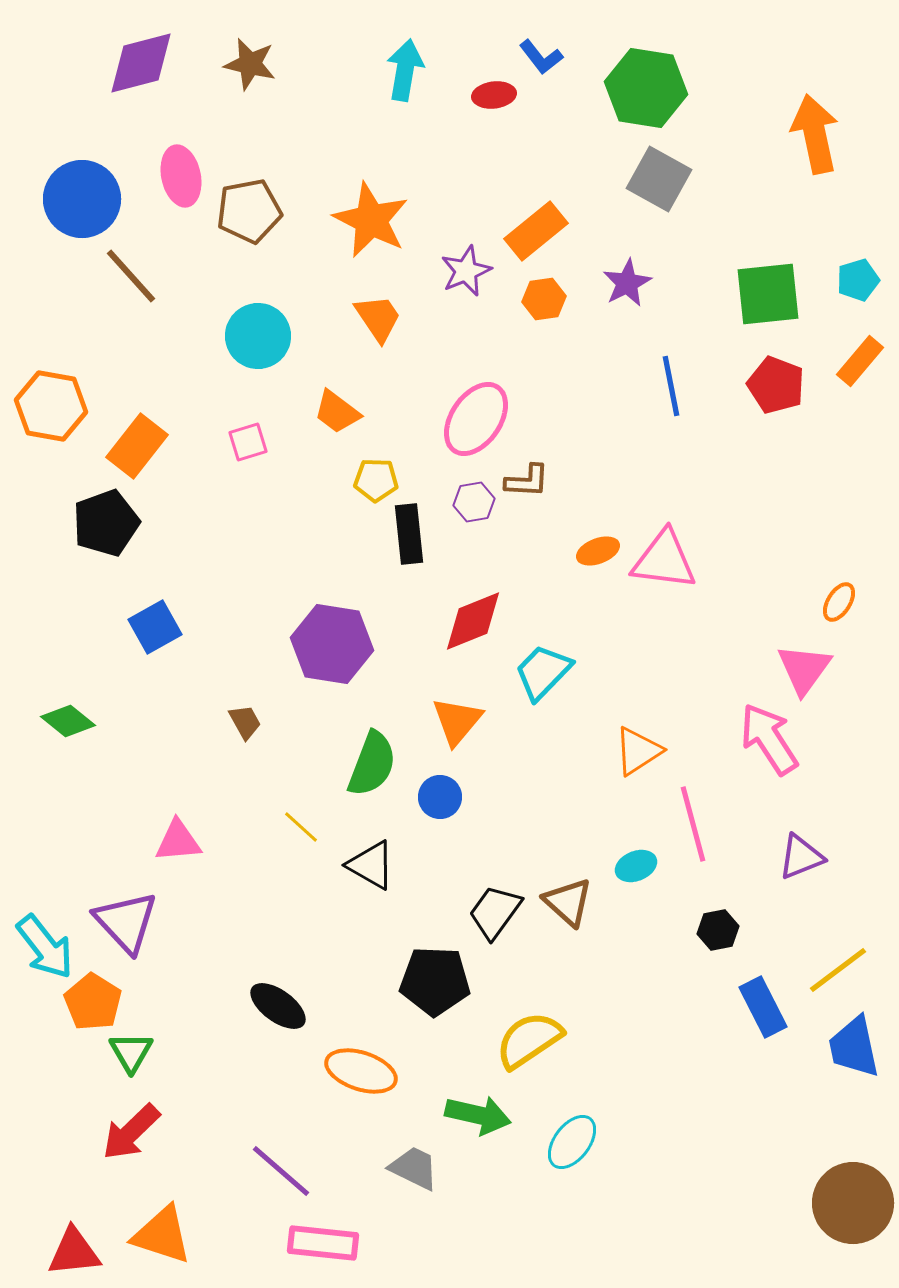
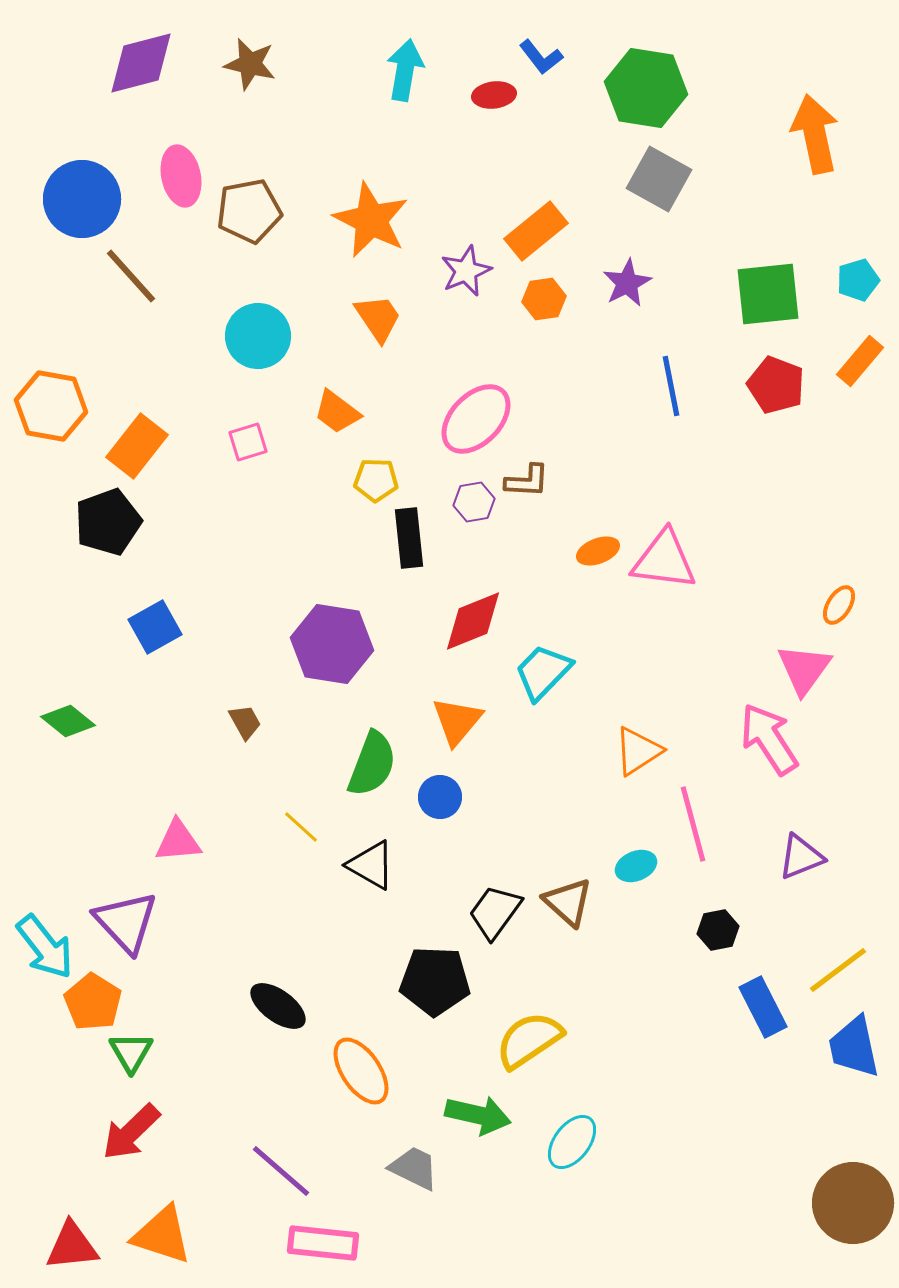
pink ellipse at (476, 419): rotated 10 degrees clockwise
black pentagon at (106, 523): moved 2 px right, 1 px up
black rectangle at (409, 534): moved 4 px down
orange ellipse at (839, 602): moved 3 px down
orange ellipse at (361, 1071): rotated 38 degrees clockwise
red triangle at (74, 1252): moved 2 px left, 6 px up
